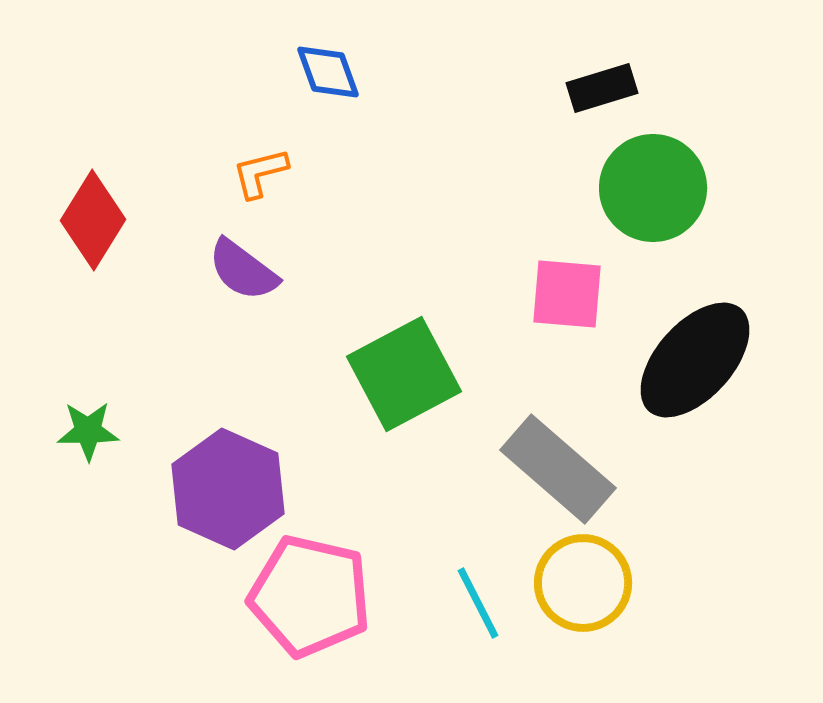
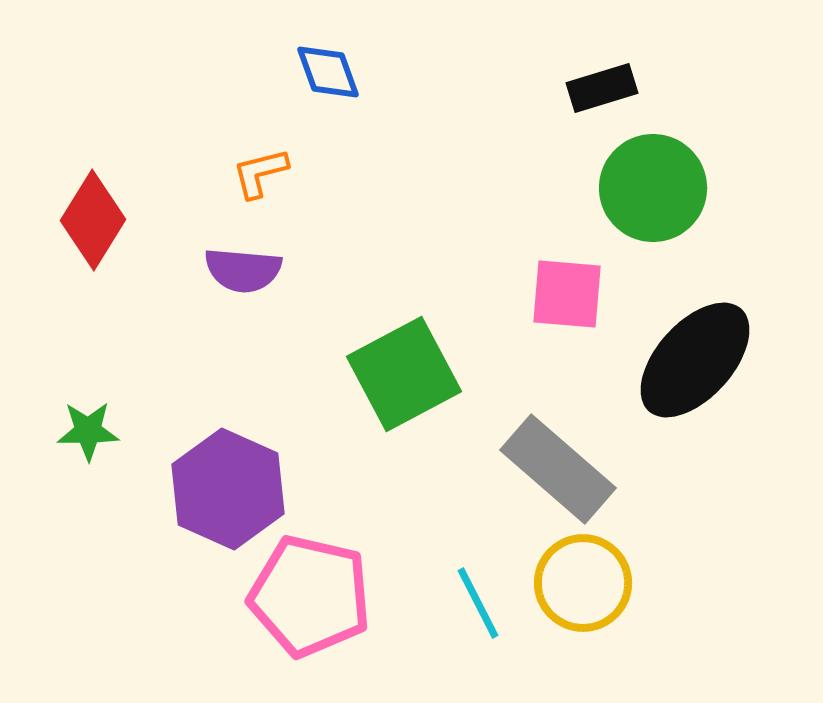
purple semicircle: rotated 32 degrees counterclockwise
